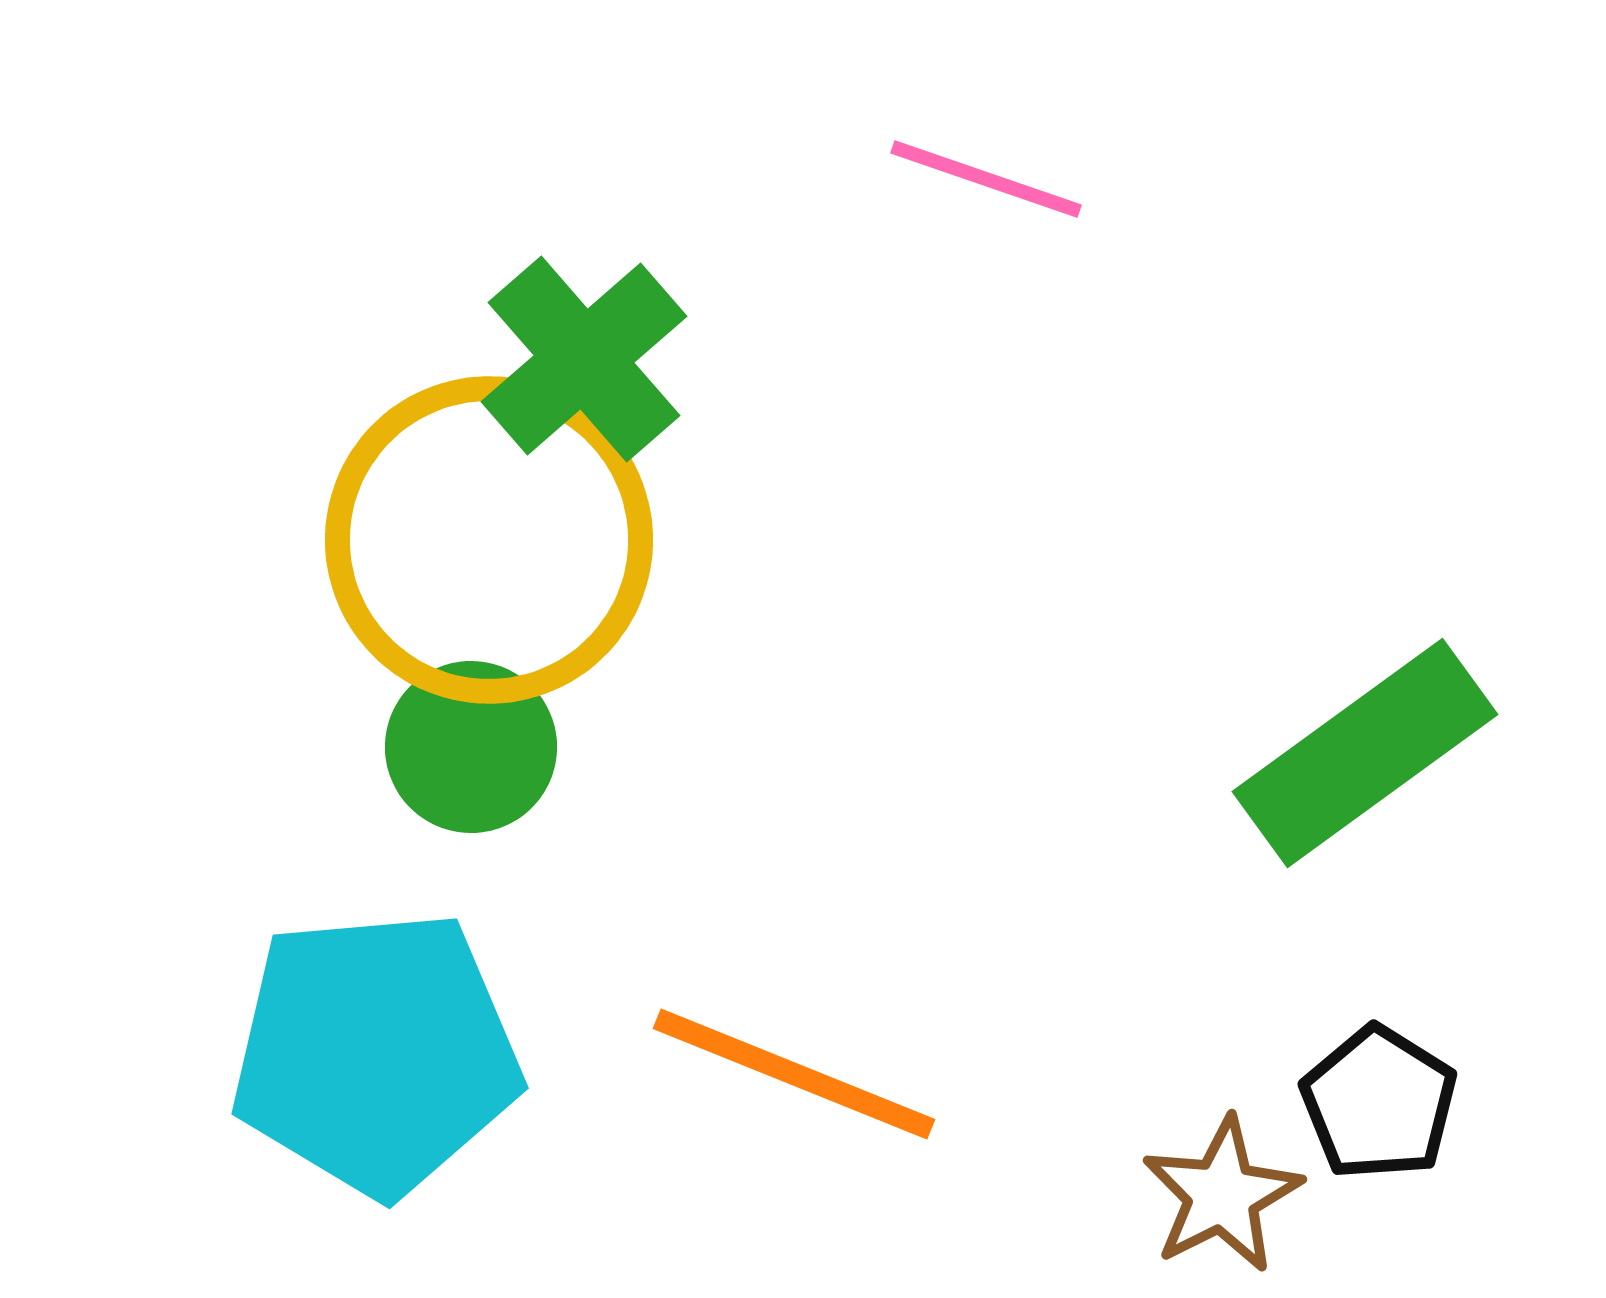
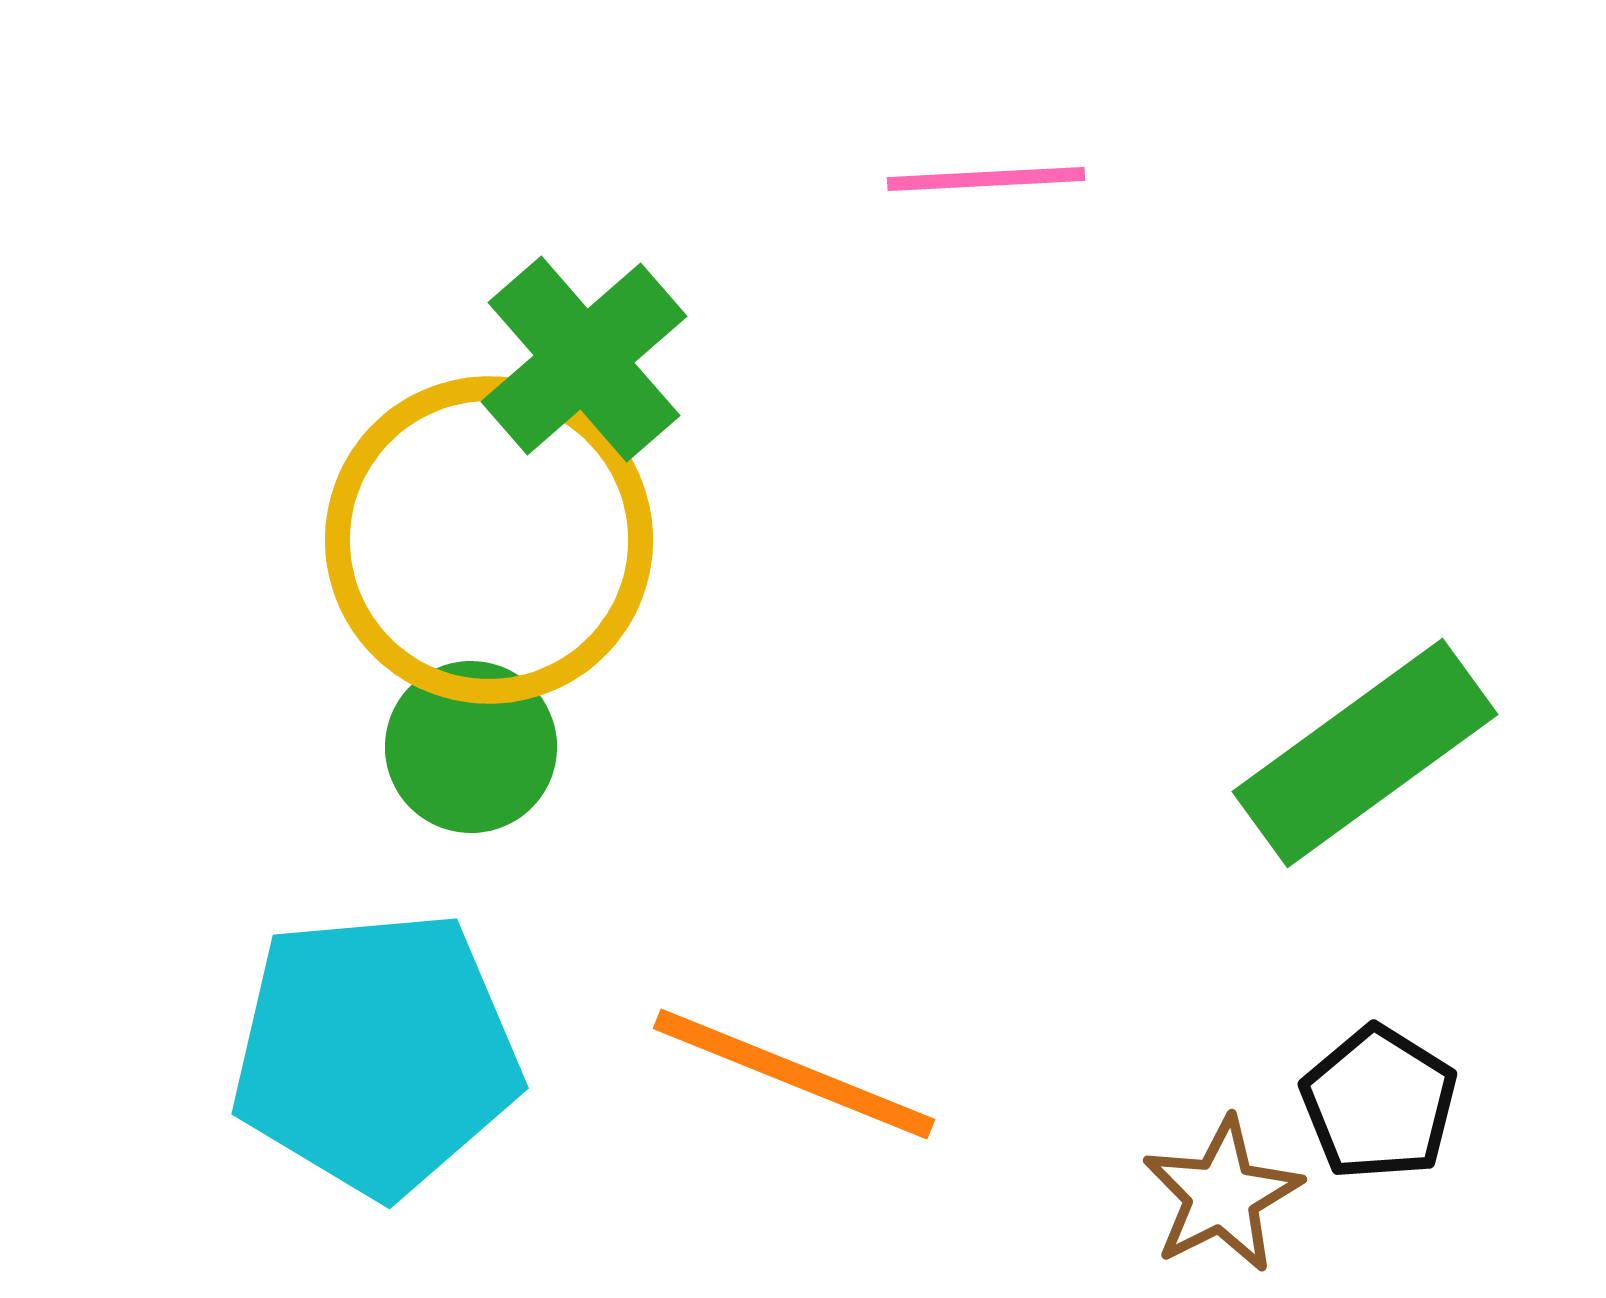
pink line: rotated 22 degrees counterclockwise
